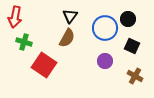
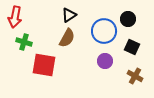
black triangle: moved 1 px left, 1 px up; rotated 21 degrees clockwise
blue circle: moved 1 px left, 3 px down
black square: moved 1 px down
red square: rotated 25 degrees counterclockwise
